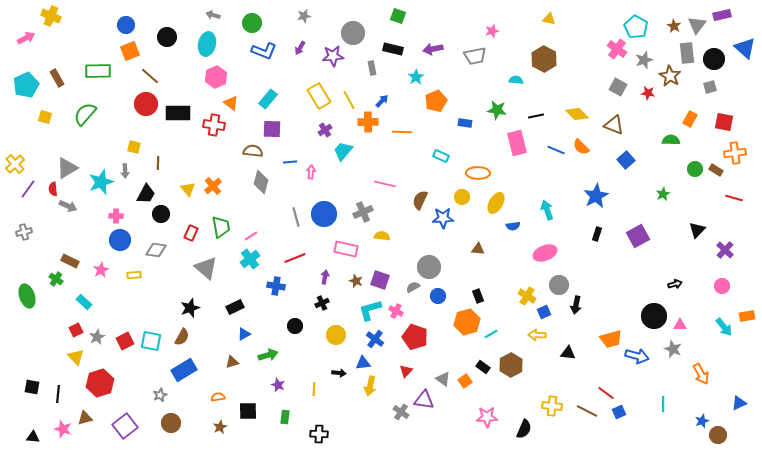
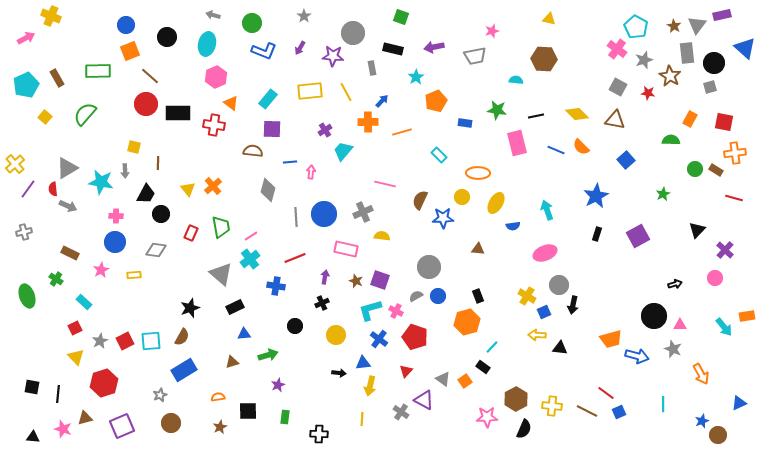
gray star at (304, 16): rotated 24 degrees counterclockwise
green square at (398, 16): moved 3 px right, 1 px down
purple arrow at (433, 49): moved 1 px right, 2 px up
purple star at (333, 56): rotated 10 degrees clockwise
brown hexagon at (544, 59): rotated 25 degrees counterclockwise
black circle at (714, 59): moved 4 px down
yellow rectangle at (319, 96): moved 9 px left, 5 px up; rotated 65 degrees counterclockwise
yellow line at (349, 100): moved 3 px left, 8 px up
yellow square at (45, 117): rotated 24 degrees clockwise
brown triangle at (614, 125): moved 1 px right, 5 px up; rotated 10 degrees counterclockwise
orange line at (402, 132): rotated 18 degrees counterclockwise
cyan rectangle at (441, 156): moved 2 px left, 1 px up; rotated 21 degrees clockwise
cyan star at (101, 182): rotated 30 degrees clockwise
gray diamond at (261, 182): moved 7 px right, 8 px down
gray line at (296, 217): rotated 12 degrees clockwise
blue circle at (120, 240): moved 5 px left, 2 px down
brown rectangle at (70, 261): moved 8 px up
gray triangle at (206, 268): moved 15 px right, 6 px down
pink circle at (722, 286): moved 7 px left, 8 px up
gray semicircle at (413, 287): moved 3 px right, 9 px down
black arrow at (576, 305): moved 3 px left
red square at (76, 330): moved 1 px left, 2 px up
blue triangle at (244, 334): rotated 24 degrees clockwise
cyan line at (491, 334): moved 1 px right, 13 px down; rotated 16 degrees counterclockwise
gray star at (97, 337): moved 3 px right, 4 px down
blue cross at (375, 339): moved 4 px right
cyan square at (151, 341): rotated 15 degrees counterclockwise
black triangle at (568, 353): moved 8 px left, 5 px up
brown hexagon at (511, 365): moved 5 px right, 34 px down
red hexagon at (100, 383): moved 4 px right
purple star at (278, 385): rotated 24 degrees clockwise
yellow line at (314, 389): moved 48 px right, 30 px down
purple triangle at (424, 400): rotated 20 degrees clockwise
purple square at (125, 426): moved 3 px left; rotated 15 degrees clockwise
